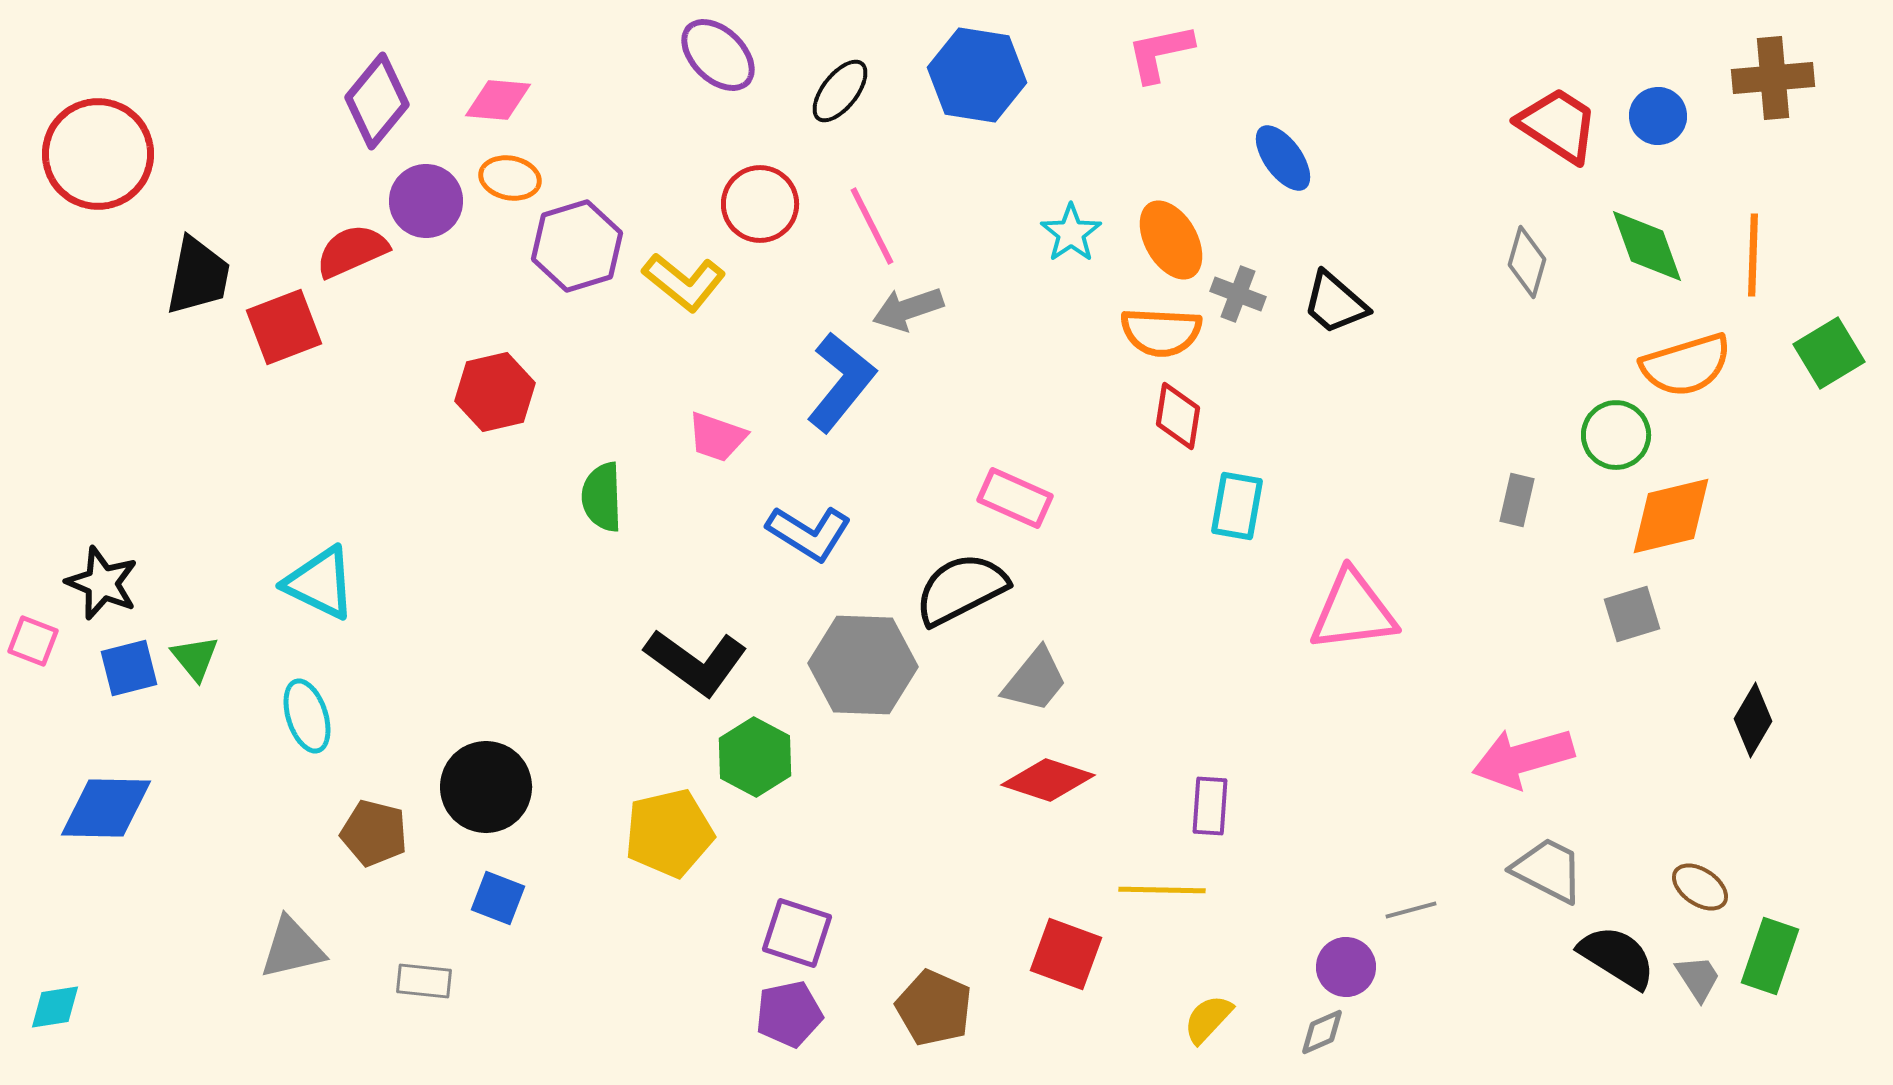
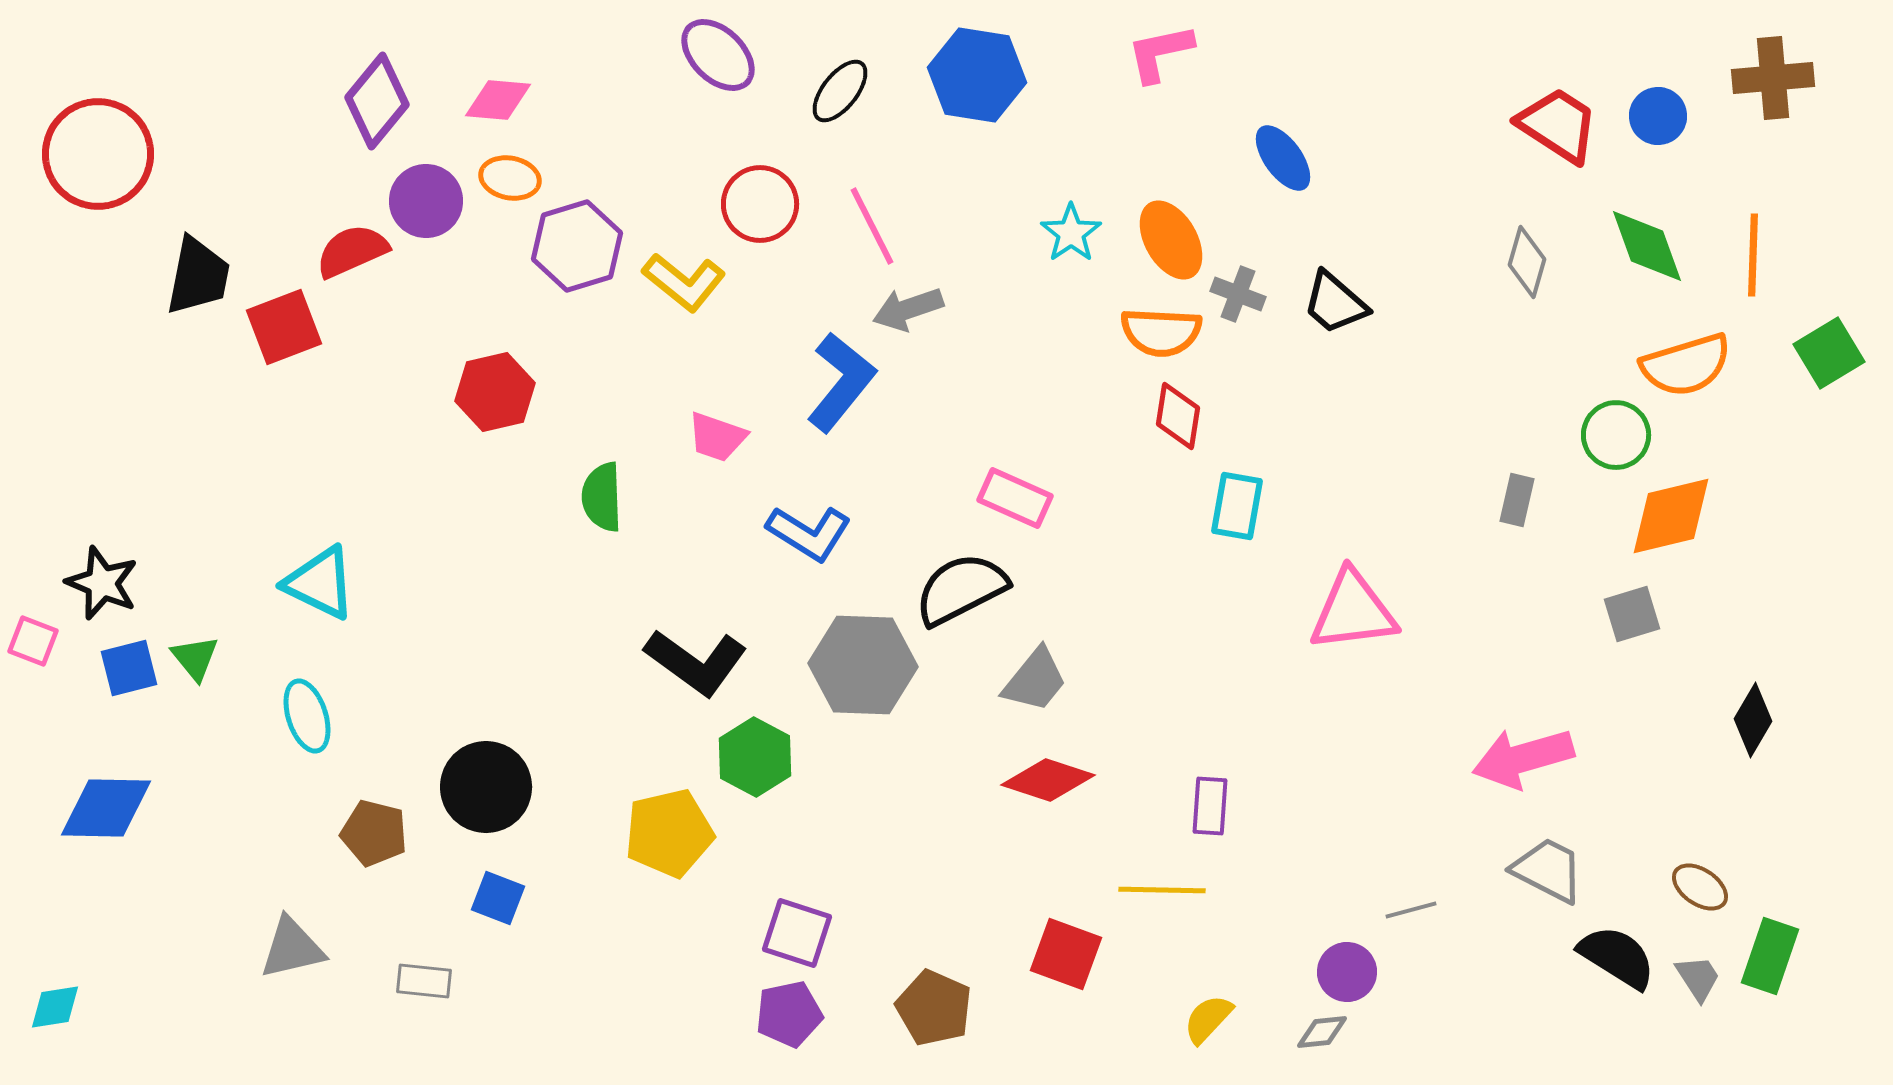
purple circle at (1346, 967): moved 1 px right, 5 px down
gray diamond at (1322, 1032): rotated 18 degrees clockwise
